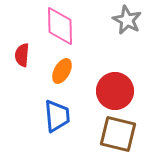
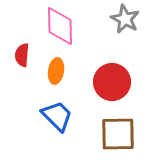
gray star: moved 2 px left, 1 px up
orange ellipse: moved 6 px left; rotated 20 degrees counterclockwise
red circle: moved 3 px left, 9 px up
blue trapezoid: rotated 40 degrees counterclockwise
brown square: rotated 15 degrees counterclockwise
